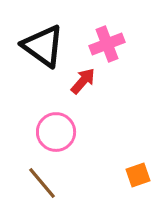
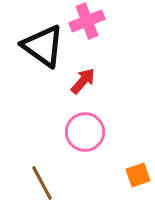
pink cross: moved 20 px left, 23 px up
pink circle: moved 29 px right
brown line: rotated 12 degrees clockwise
